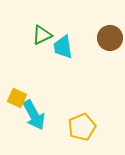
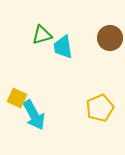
green triangle: rotated 10 degrees clockwise
yellow pentagon: moved 18 px right, 19 px up
